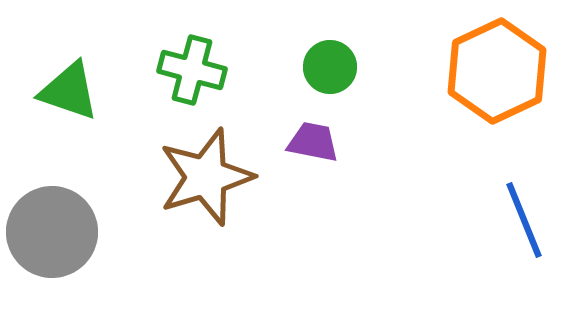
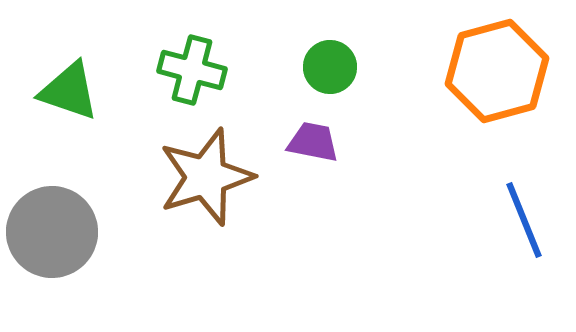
orange hexagon: rotated 10 degrees clockwise
